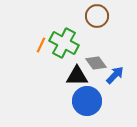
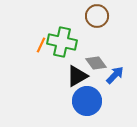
green cross: moved 2 px left, 1 px up; rotated 16 degrees counterclockwise
black triangle: rotated 30 degrees counterclockwise
